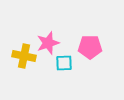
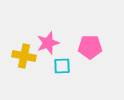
cyan square: moved 2 px left, 3 px down
